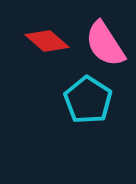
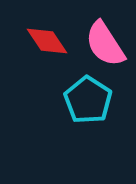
red diamond: rotated 15 degrees clockwise
